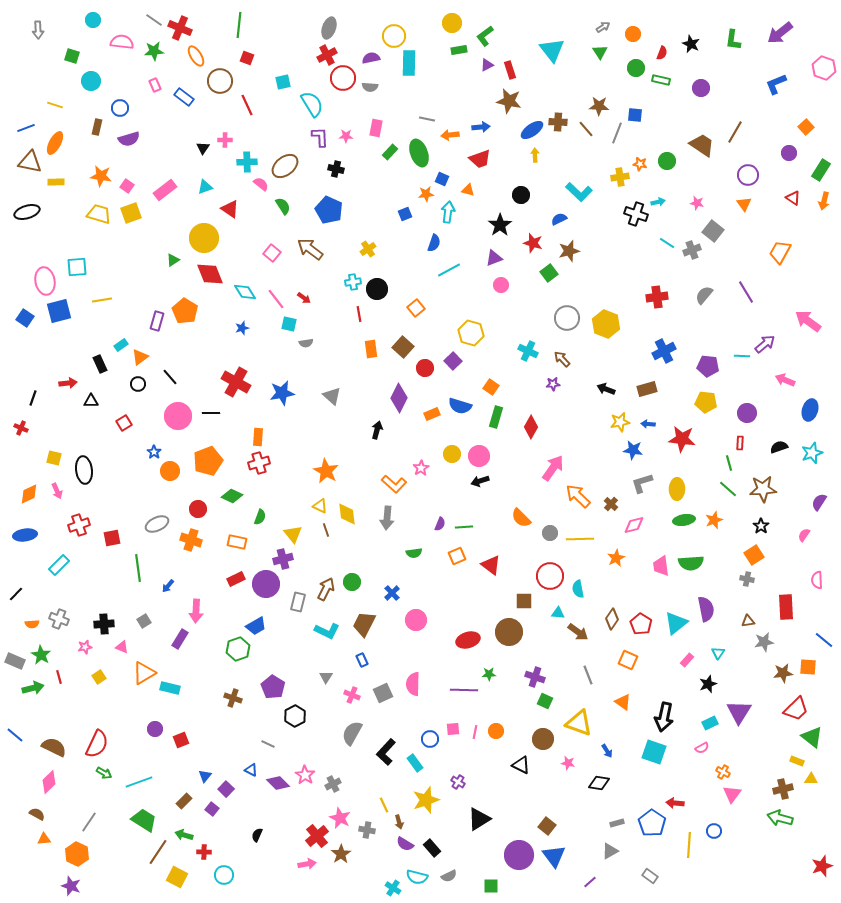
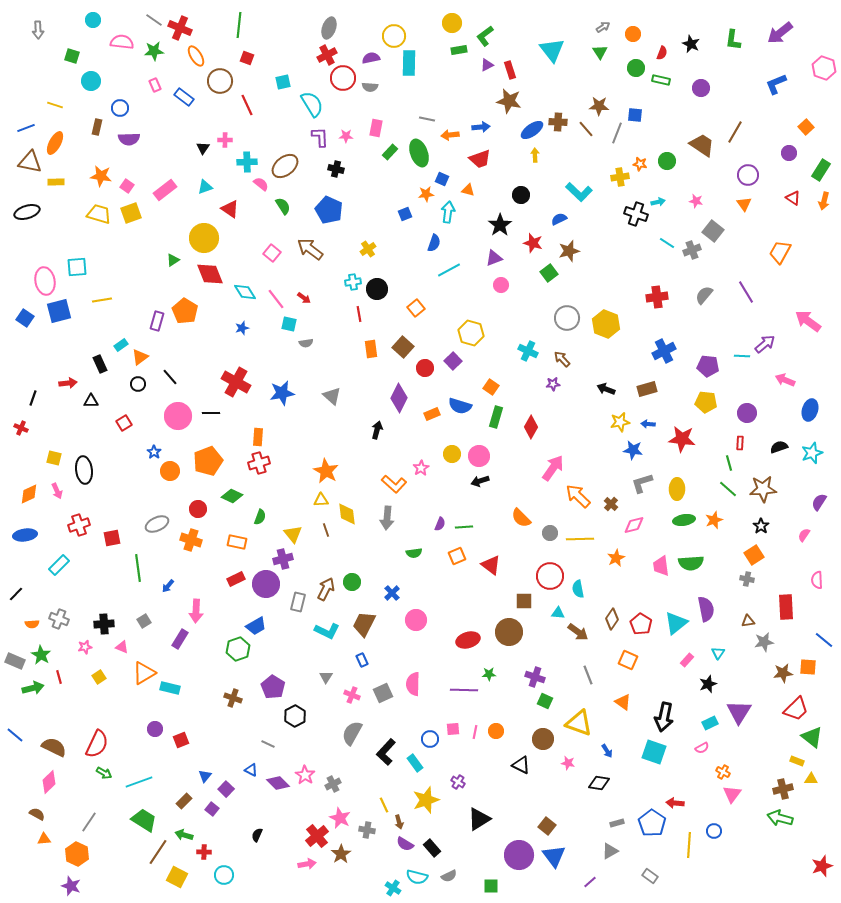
purple semicircle at (129, 139): rotated 15 degrees clockwise
pink star at (697, 203): moved 1 px left, 2 px up
yellow triangle at (320, 506): moved 1 px right, 6 px up; rotated 28 degrees counterclockwise
